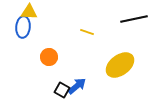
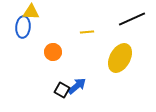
yellow triangle: moved 2 px right
black line: moved 2 px left; rotated 12 degrees counterclockwise
yellow line: rotated 24 degrees counterclockwise
orange circle: moved 4 px right, 5 px up
yellow ellipse: moved 7 px up; rotated 24 degrees counterclockwise
